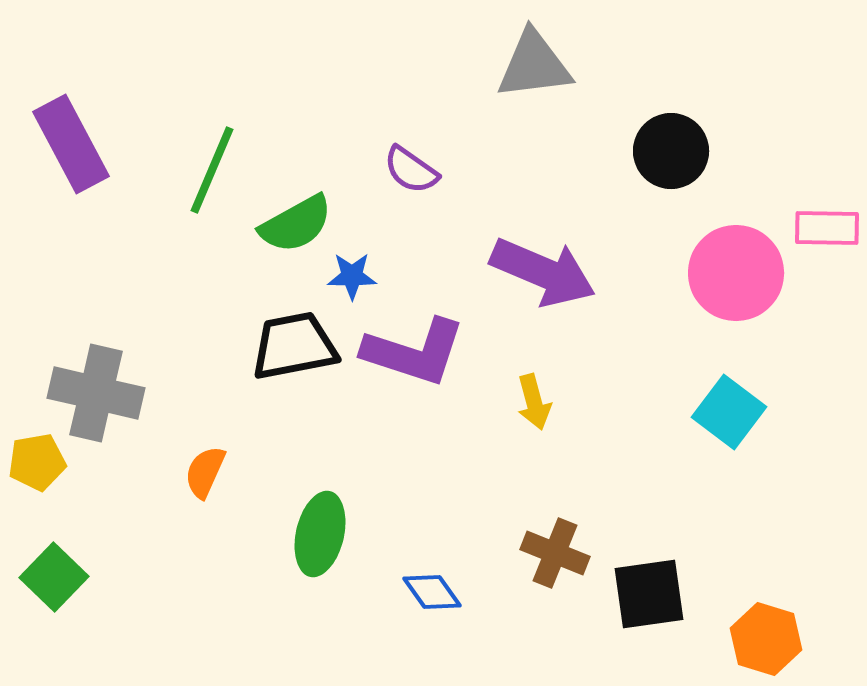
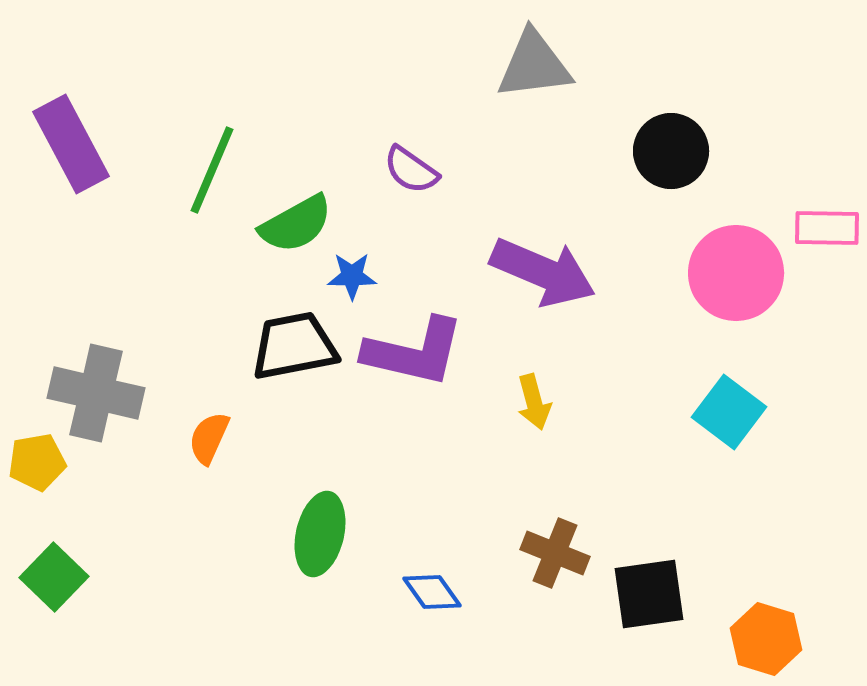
purple L-shape: rotated 5 degrees counterclockwise
orange semicircle: moved 4 px right, 34 px up
